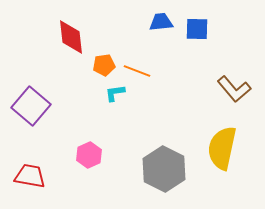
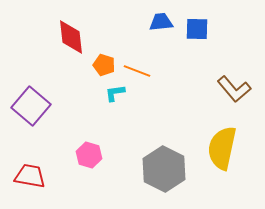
orange pentagon: rotated 25 degrees clockwise
pink hexagon: rotated 20 degrees counterclockwise
